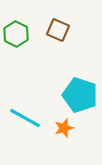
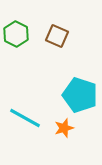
brown square: moved 1 px left, 6 px down
